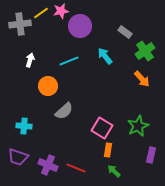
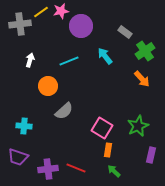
yellow line: moved 1 px up
purple circle: moved 1 px right
purple cross: moved 4 px down; rotated 30 degrees counterclockwise
